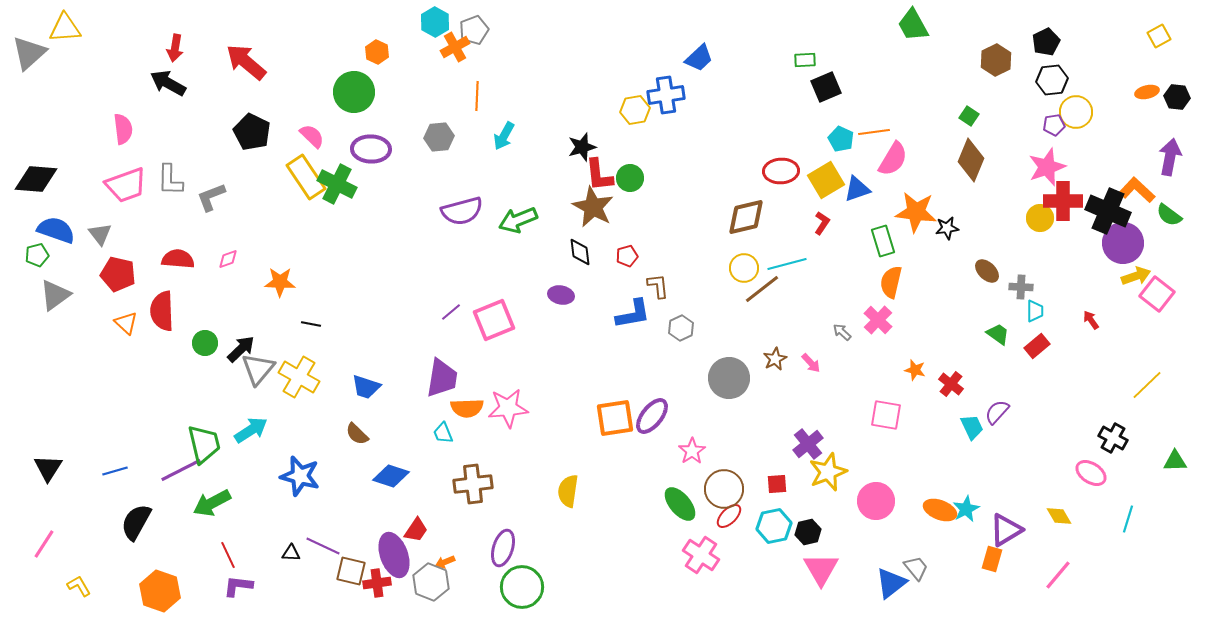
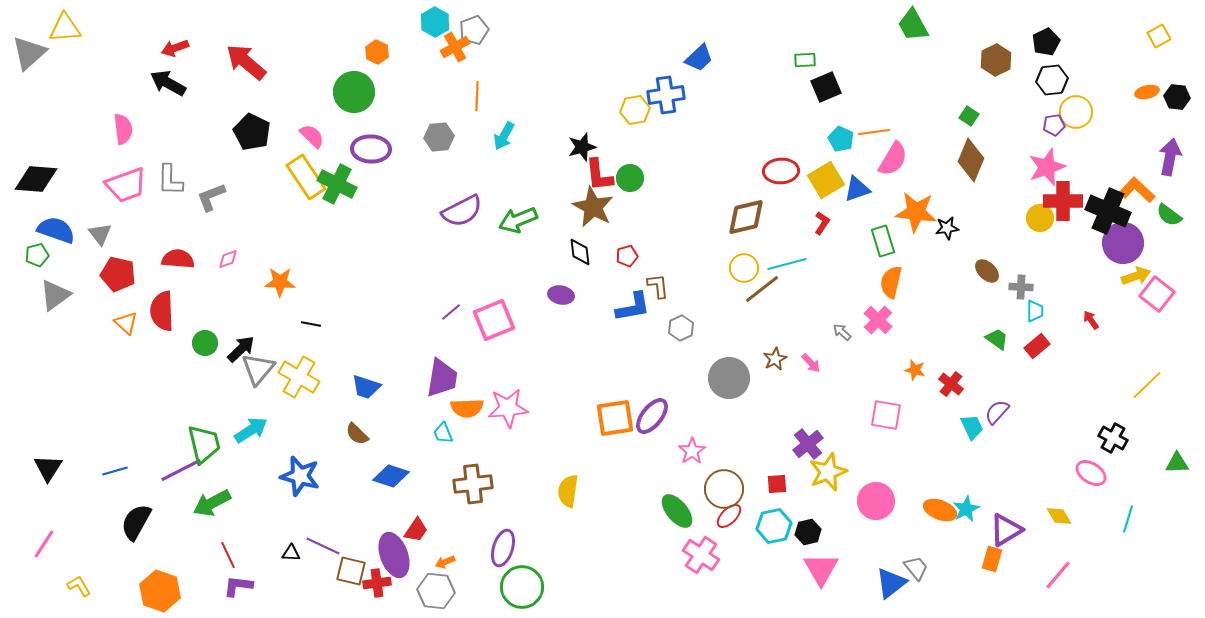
red arrow at (175, 48): rotated 60 degrees clockwise
purple semicircle at (462, 211): rotated 12 degrees counterclockwise
blue L-shape at (633, 314): moved 7 px up
green trapezoid at (998, 334): moved 1 px left, 5 px down
green triangle at (1175, 461): moved 2 px right, 2 px down
green ellipse at (680, 504): moved 3 px left, 7 px down
gray hexagon at (431, 582): moved 5 px right, 9 px down; rotated 15 degrees counterclockwise
